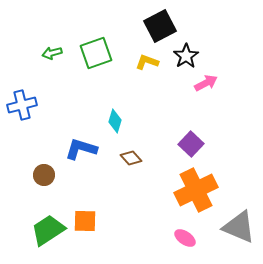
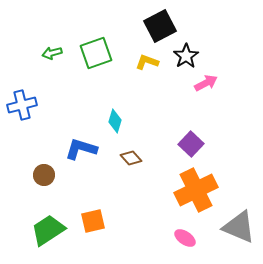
orange square: moved 8 px right; rotated 15 degrees counterclockwise
